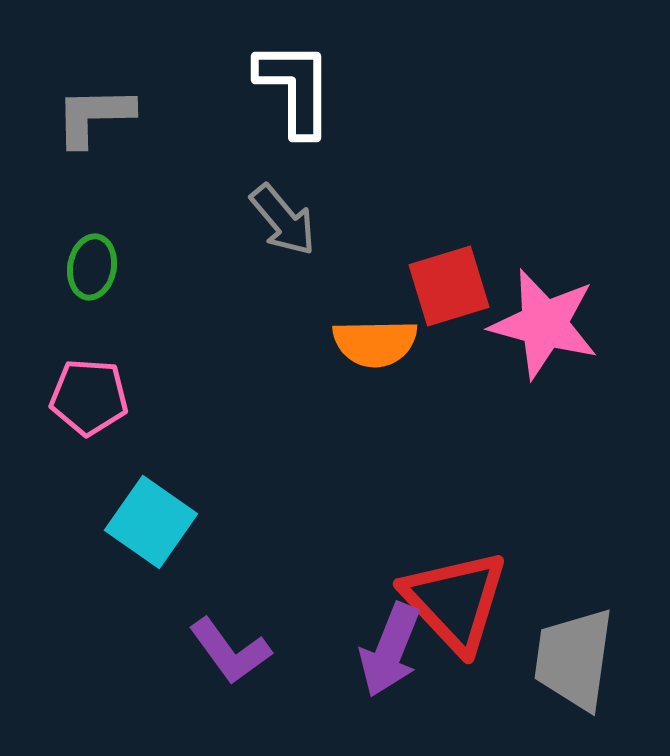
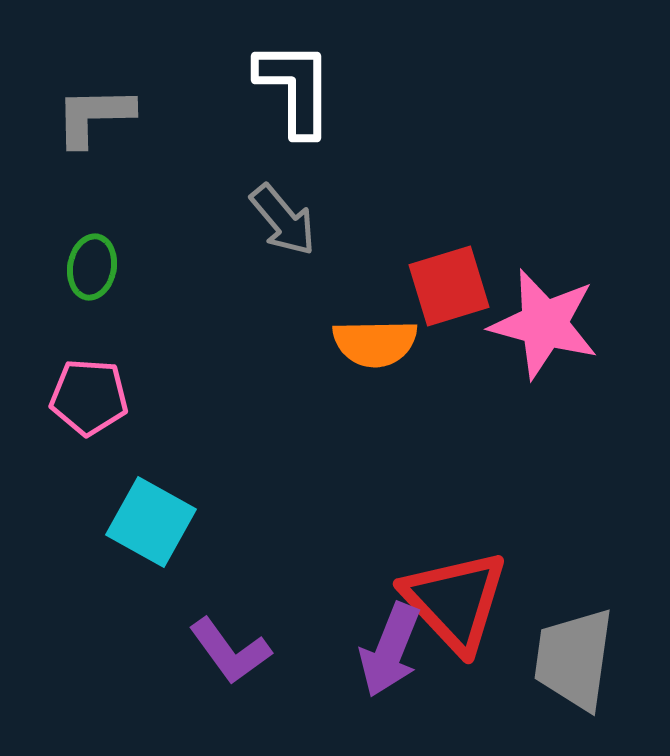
cyan square: rotated 6 degrees counterclockwise
